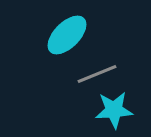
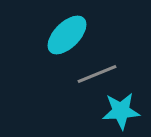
cyan star: moved 7 px right, 1 px down
